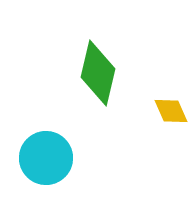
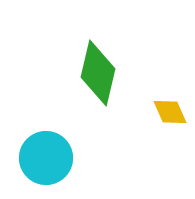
yellow diamond: moved 1 px left, 1 px down
